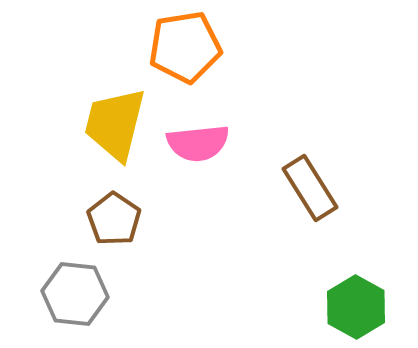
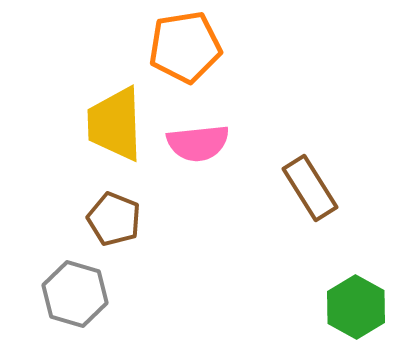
yellow trapezoid: rotated 16 degrees counterclockwise
brown pentagon: rotated 12 degrees counterclockwise
gray hexagon: rotated 10 degrees clockwise
